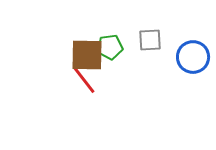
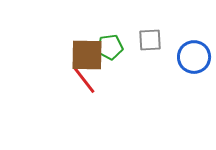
blue circle: moved 1 px right
